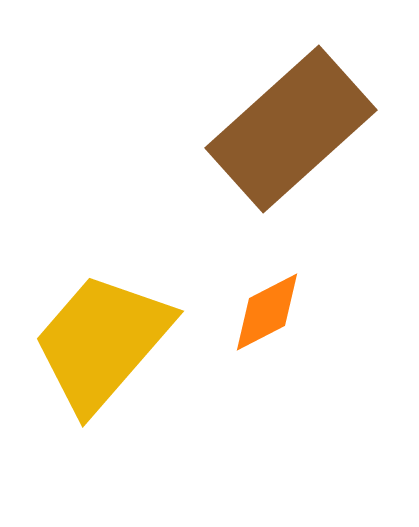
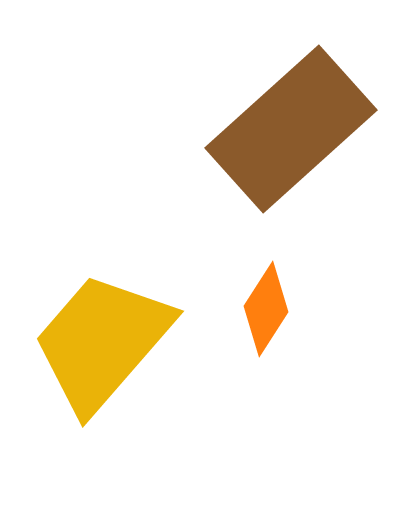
orange diamond: moved 1 px left, 3 px up; rotated 30 degrees counterclockwise
